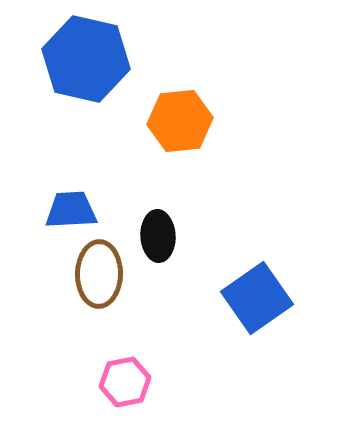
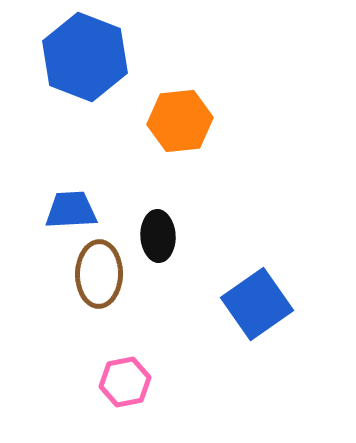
blue hexagon: moved 1 px left, 2 px up; rotated 8 degrees clockwise
blue square: moved 6 px down
